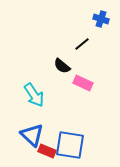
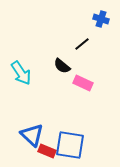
cyan arrow: moved 13 px left, 22 px up
